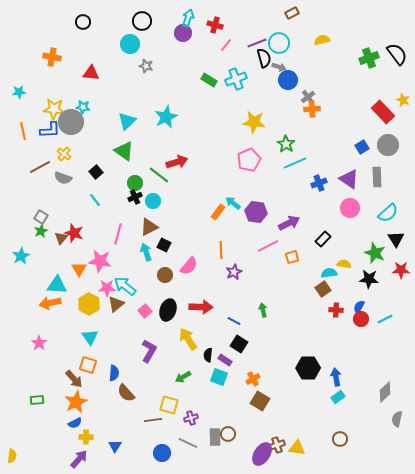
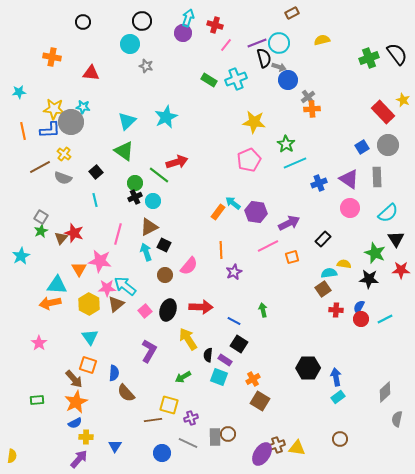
cyan line at (95, 200): rotated 24 degrees clockwise
